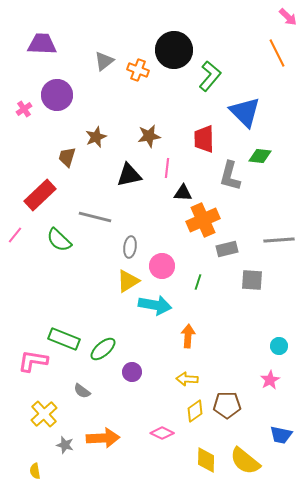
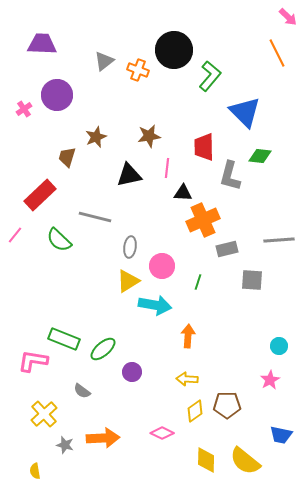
red trapezoid at (204, 139): moved 8 px down
